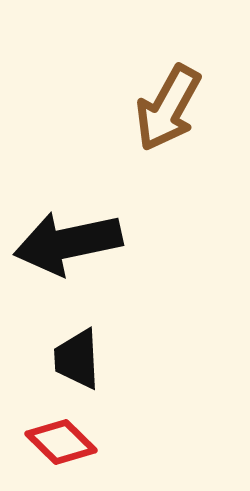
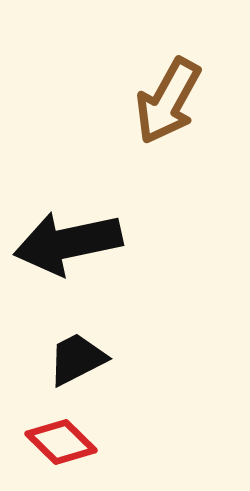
brown arrow: moved 7 px up
black trapezoid: rotated 66 degrees clockwise
